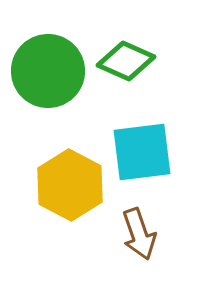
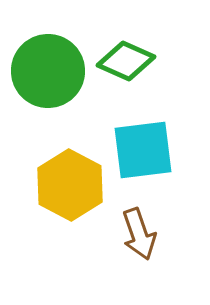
cyan square: moved 1 px right, 2 px up
